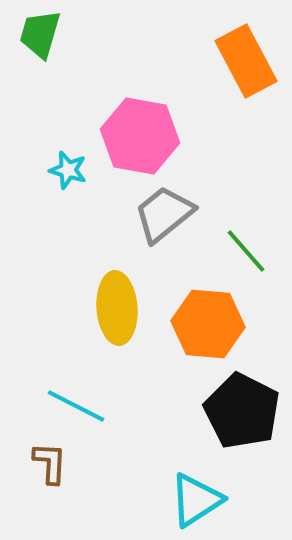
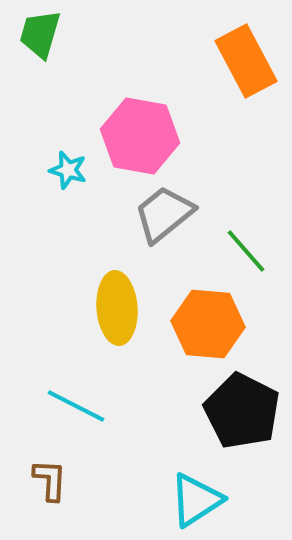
brown L-shape: moved 17 px down
